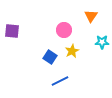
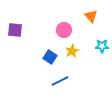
orange triangle: rotated 16 degrees counterclockwise
purple square: moved 3 px right, 1 px up
cyan star: moved 4 px down
